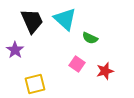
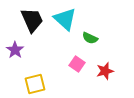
black trapezoid: moved 1 px up
